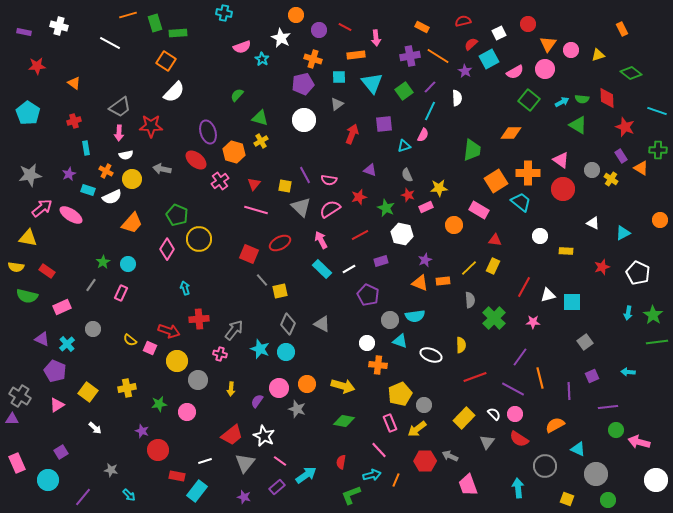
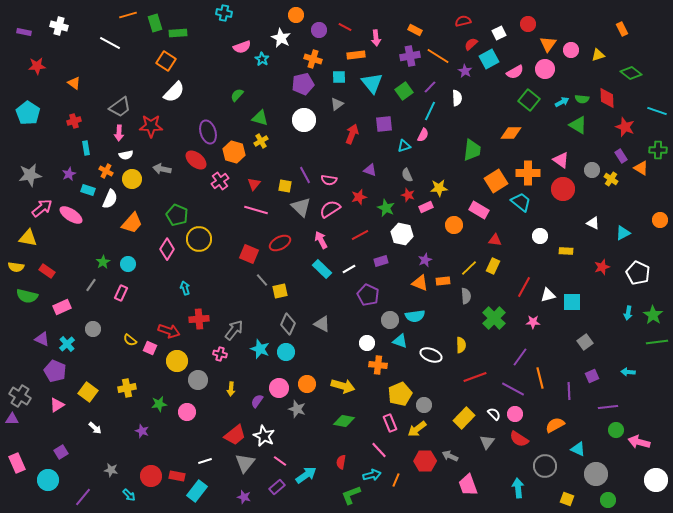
orange rectangle at (422, 27): moved 7 px left, 3 px down
white semicircle at (112, 197): moved 2 px left, 2 px down; rotated 42 degrees counterclockwise
gray semicircle at (470, 300): moved 4 px left, 4 px up
red trapezoid at (232, 435): moved 3 px right
red circle at (158, 450): moved 7 px left, 26 px down
